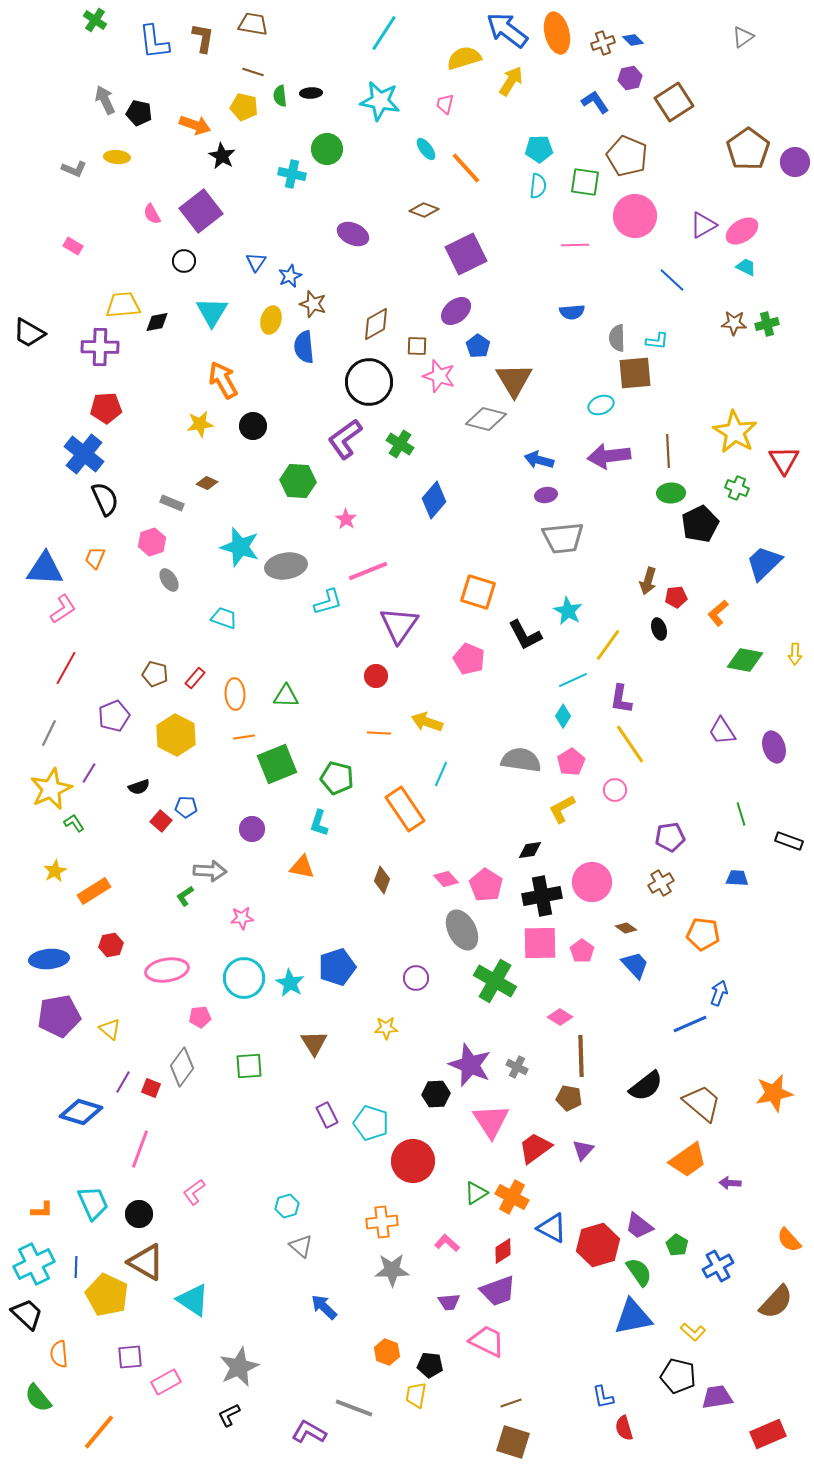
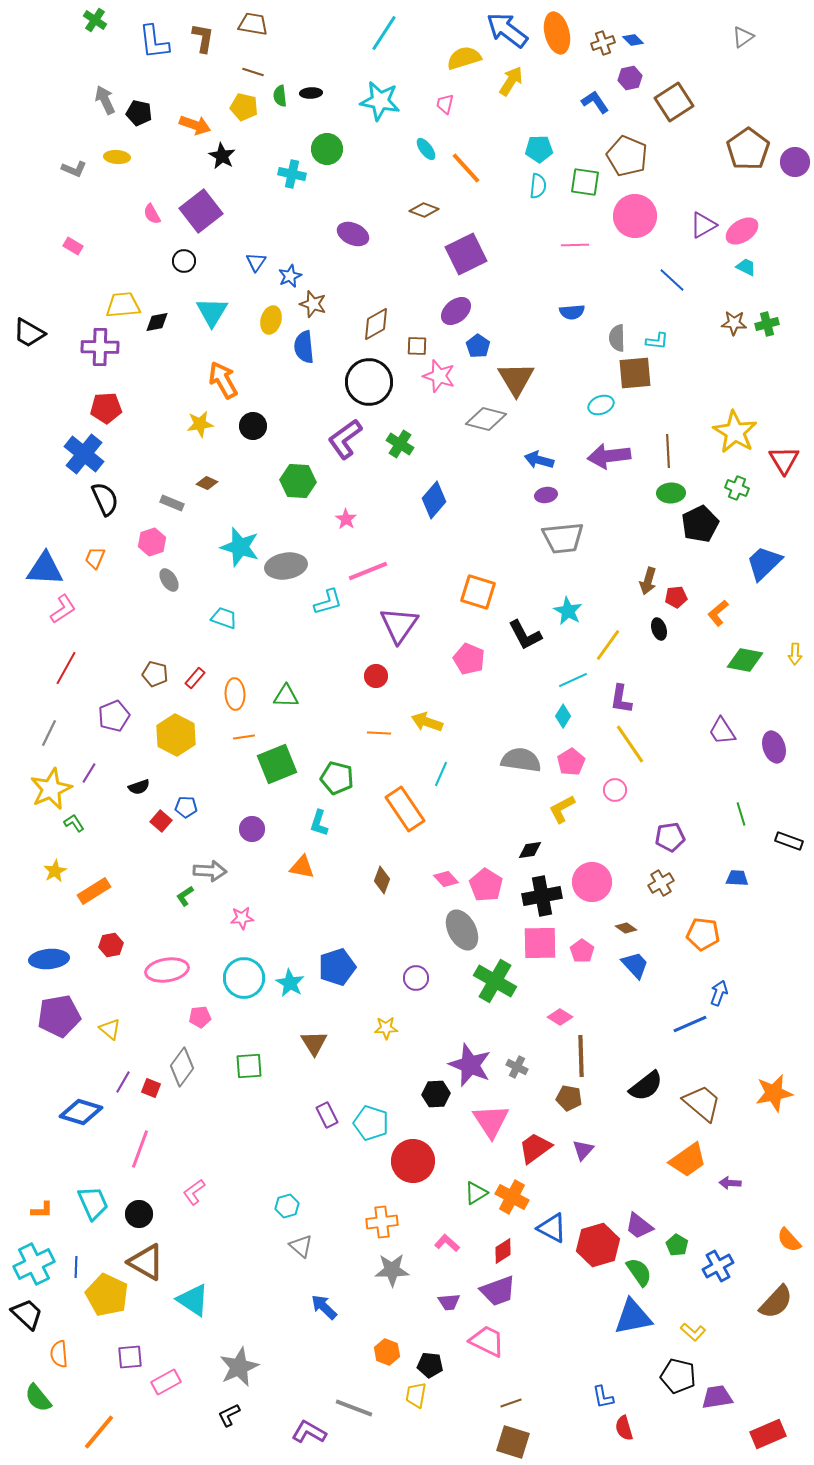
brown triangle at (514, 380): moved 2 px right, 1 px up
